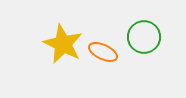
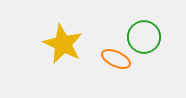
orange ellipse: moved 13 px right, 7 px down
